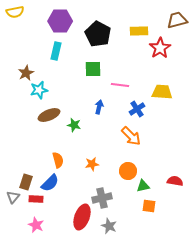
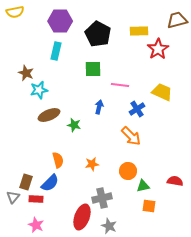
red star: moved 2 px left, 1 px down
brown star: rotated 21 degrees counterclockwise
yellow trapezoid: rotated 20 degrees clockwise
